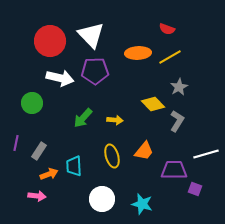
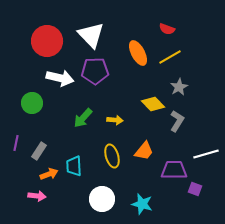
red circle: moved 3 px left
orange ellipse: rotated 65 degrees clockwise
